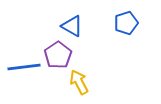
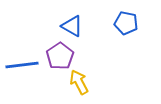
blue pentagon: rotated 30 degrees clockwise
purple pentagon: moved 2 px right, 1 px down
blue line: moved 2 px left, 2 px up
